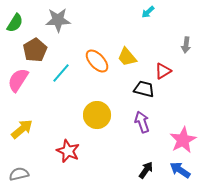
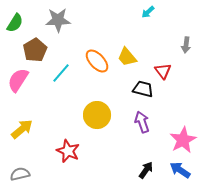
red triangle: rotated 36 degrees counterclockwise
black trapezoid: moved 1 px left
gray semicircle: moved 1 px right
